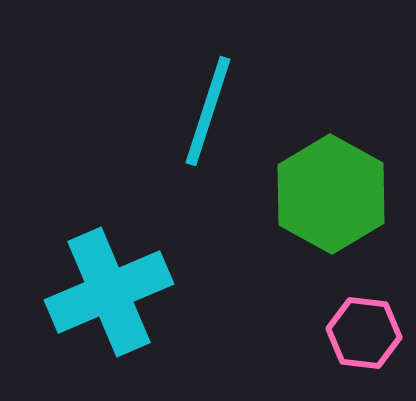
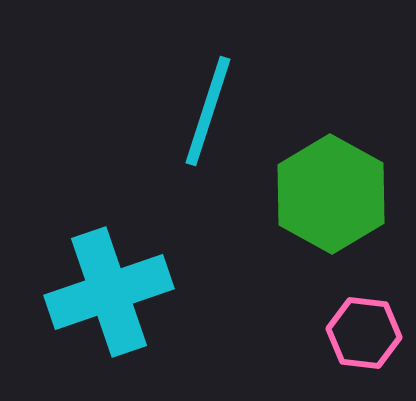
cyan cross: rotated 4 degrees clockwise
